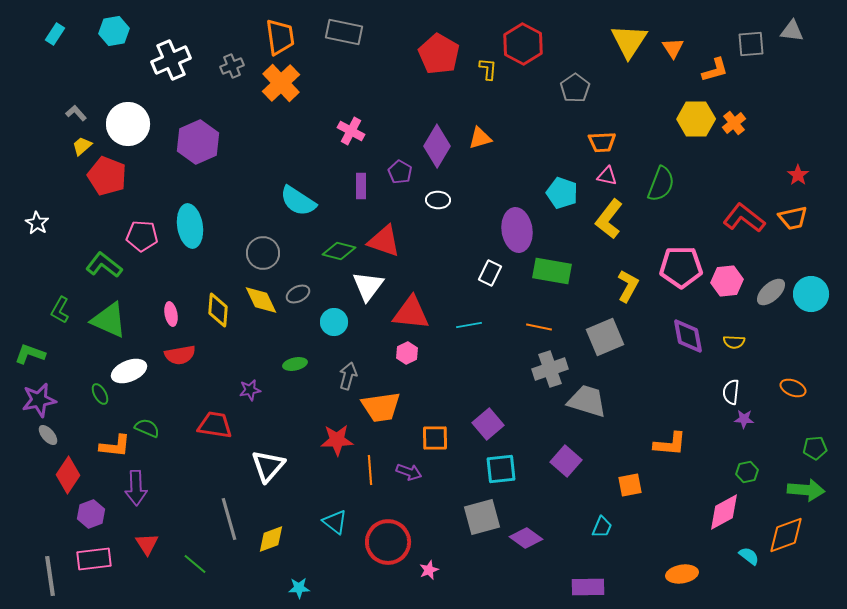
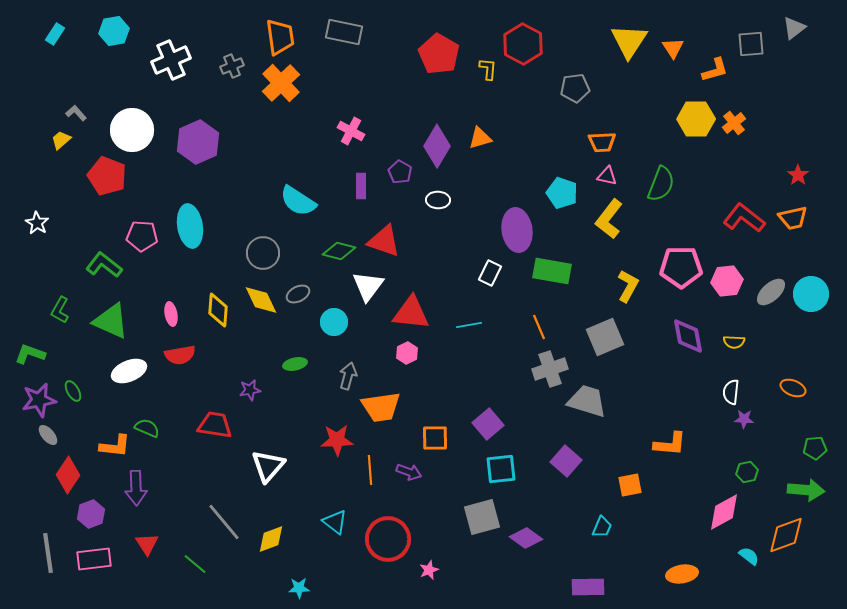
gray triangle at (792, 31): moved 2 px right, 3 px up; rotated 45 degrees counterclockwise
gray pentagon at (575, 88): rotated 28 degrees clockwise
white circle at (128, 124): moved 4 px right, 6 px down
yellow trapezoid at (82, 146): moved 21 px left, 6 px up
green triangle at (109, 320): moved 2 px right, 1 px down
orange line at (539, 327): rotated 55 degrees clockwise
green ellipse at (100, 394): moved 27 px left, 3 px up
gray line at (229, 519): moved 5 px left, 3 px down; rotated 24 degrees counterclockwise
red circle at (388, 542): moved 3 px up
gray line at (50, 576): moved 2 px left, 23 px up
